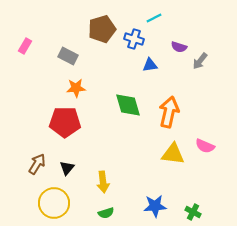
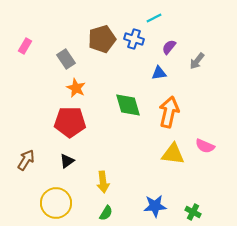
brown pentagon: moved 10 px down
purple semicircle: moved 10 px left; rotated 112 degrees clockwise
gray rectangle: moved 2 px left, 3 px down; rotated 30 degrees clockwise
gray arrow: moved 3 px left
blue triangle: moved 9 px right, 8 px down
orange star: rotated 30 degrees clockwise
red pentagon: moved 5 px right
brown arrow: moved 11 px left, 4 px up
black triangle: moved 7 px up; rotated 14 degrees clockwise
yellow circle: moved 2 px right
green semicircle: rotated 42 degrees counterclockwise
